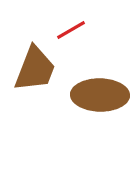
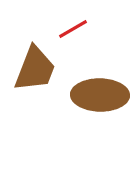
red line: moved 2 px right, 1 px up
